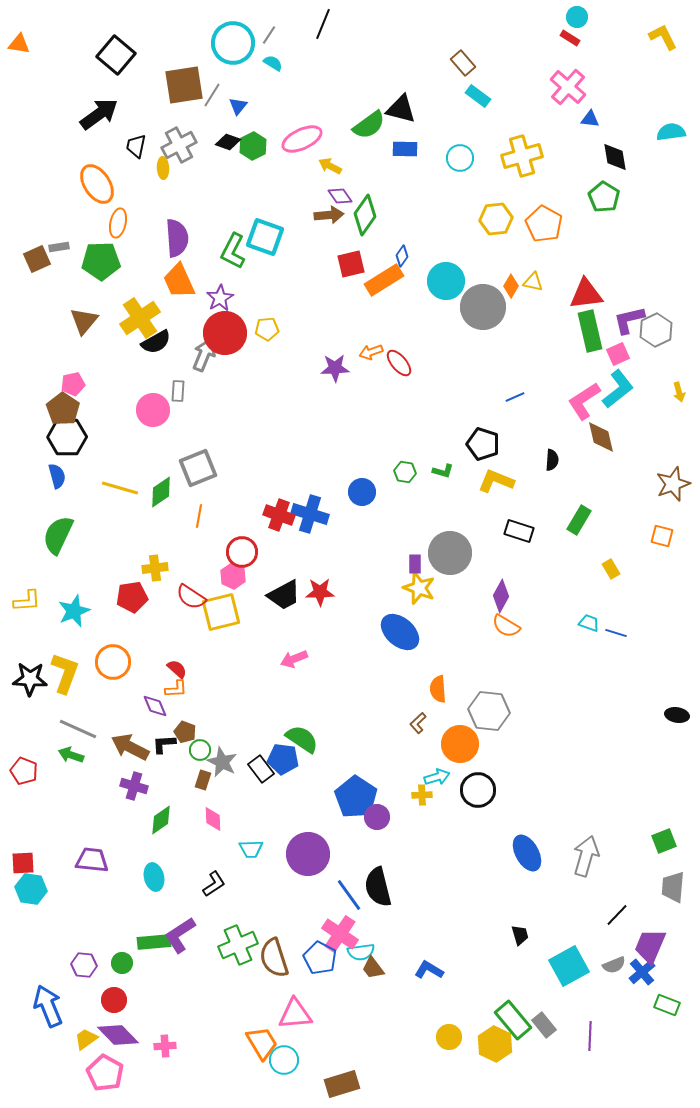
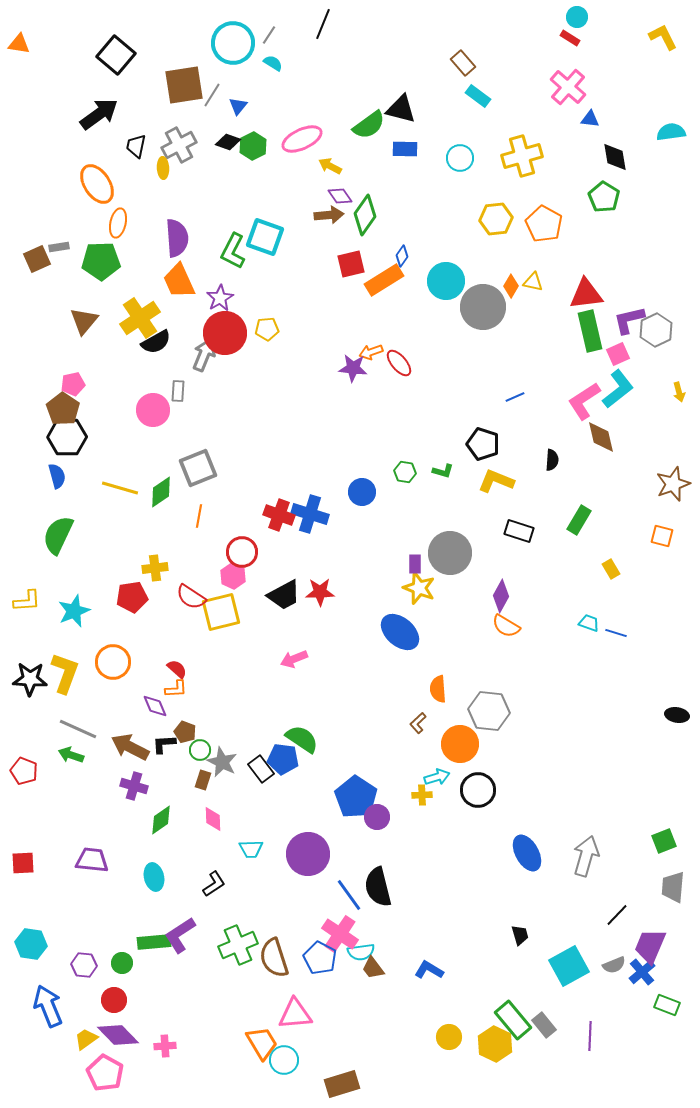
purple star at (335, 368): moved 18 px right; rotated 8 degrees clockwise
cyan hexagon at (31, 889): moved 55 px down
